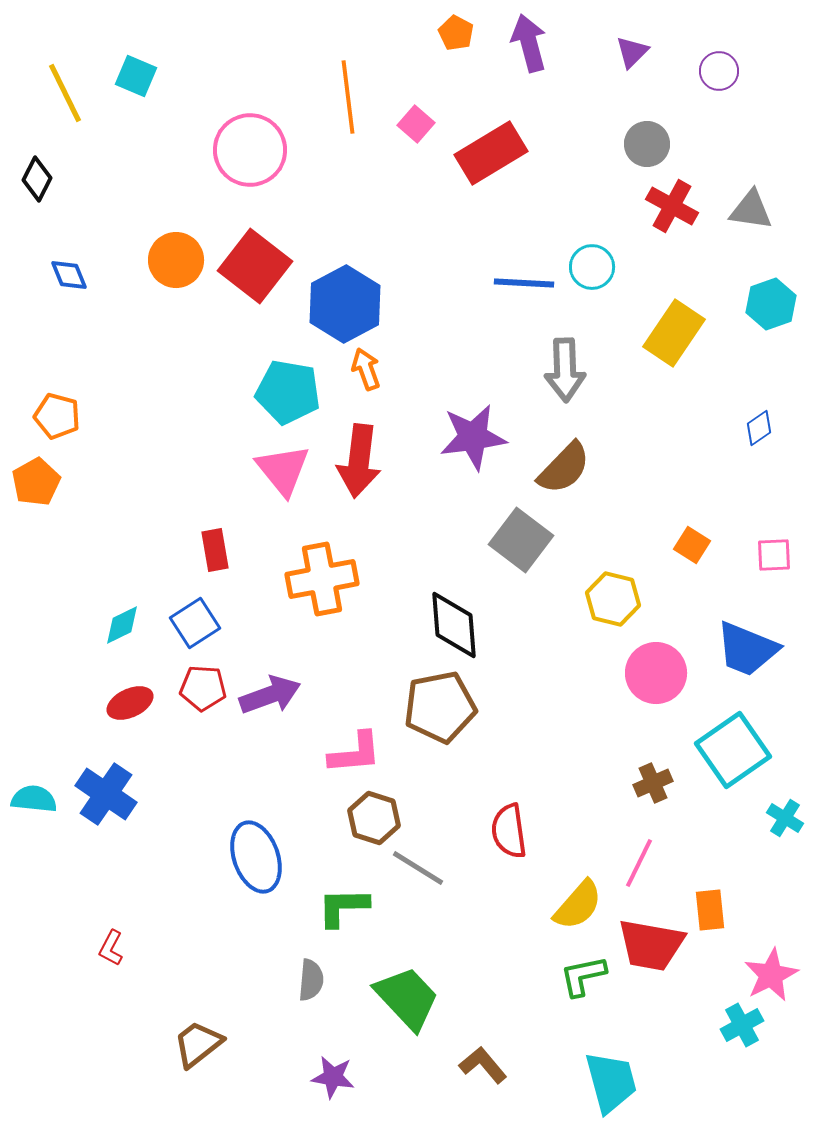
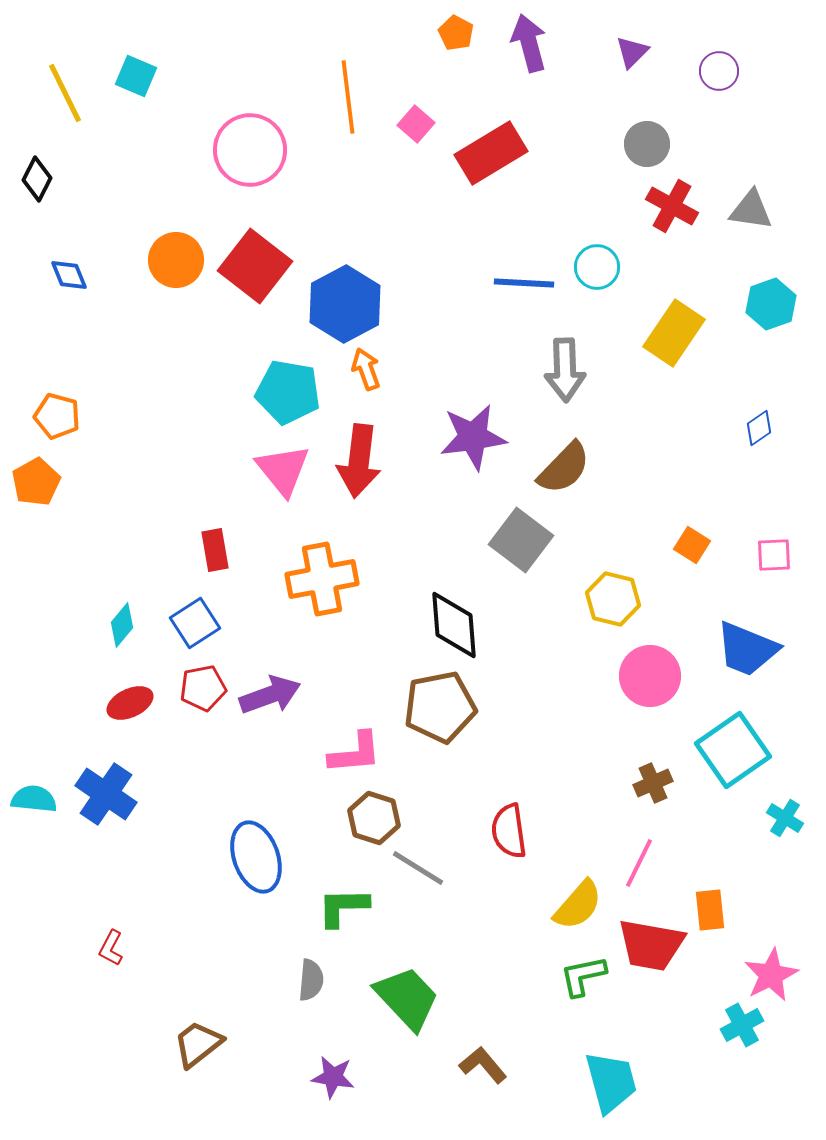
cyan circle at (592, 267): moved 5 px right
cyan diamond at (122, 625): rotated 24 degrees counterclockwise
pink circle at (656, 673): moved 6 px left, 3 px down
red pentagon at (203, 688): rotated 15 degrees counterclockwise
